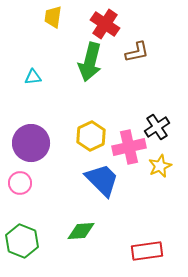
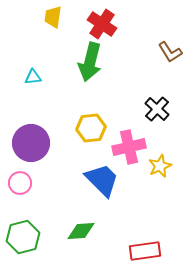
red cross: moved 3 px left
brown L-shape: moved 33 px right; rotated 70 degrees clockwise
black cross: moved 18 px up; rotated 15 degrees counterclockwise
yellow hexagon: moved 8 px up; rotated 20 degrees clockwise
green hexagon: moved 1 px right, 4 px up; rotated 24 degrees clockwise
red rectangle: moved 2 px left
